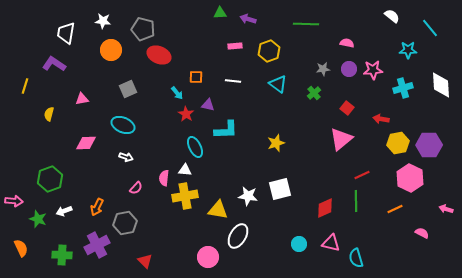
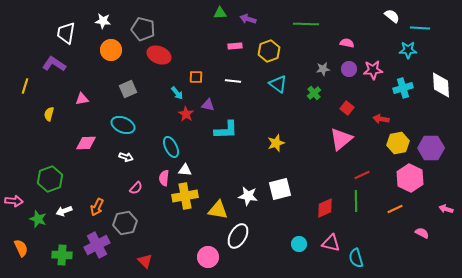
cyan line at (430, 28): moved 10 px left; rotated 48 degrees counterclockwise
purple hexagon at (429, 145): moved 2 px right, 3 px down
cyan ellipse at (195, 147): moved 24 px left
